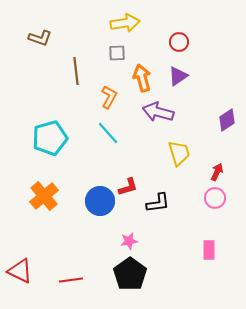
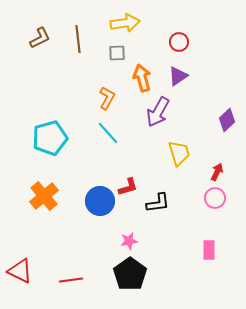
brown L-shape: rotated 45 degrees counterclockwise
brown line: moved 2 px right, 32 px up
orange L-shape: moved 2 px left, 1 px down
purple arrow: rotated 76 degrees counterclockwise
purple diamond: rotated 10 degrees counterclockwise
